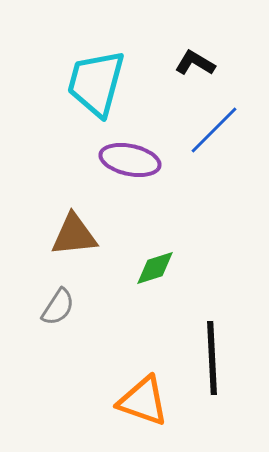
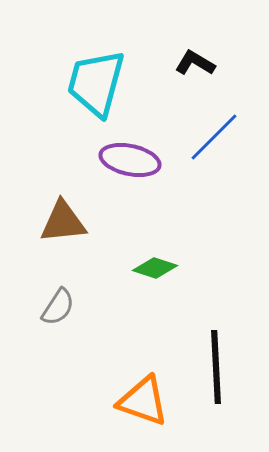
blue line: moved 7 px down
brown triangle: moved 11 px left, 13 px up
green diamond: rotated 36 degrees clockwise
black line: moved 4 px right, 9 px down
